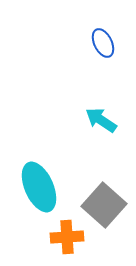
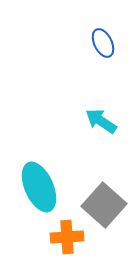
cyan arrow: moved 1 px down
